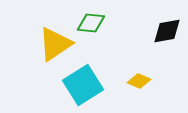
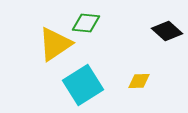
green diamond: moved 5 px left
black diamond: rotated 52 degrees clockwise
yellow diamond: rotated 25 degrees counterclockwise
